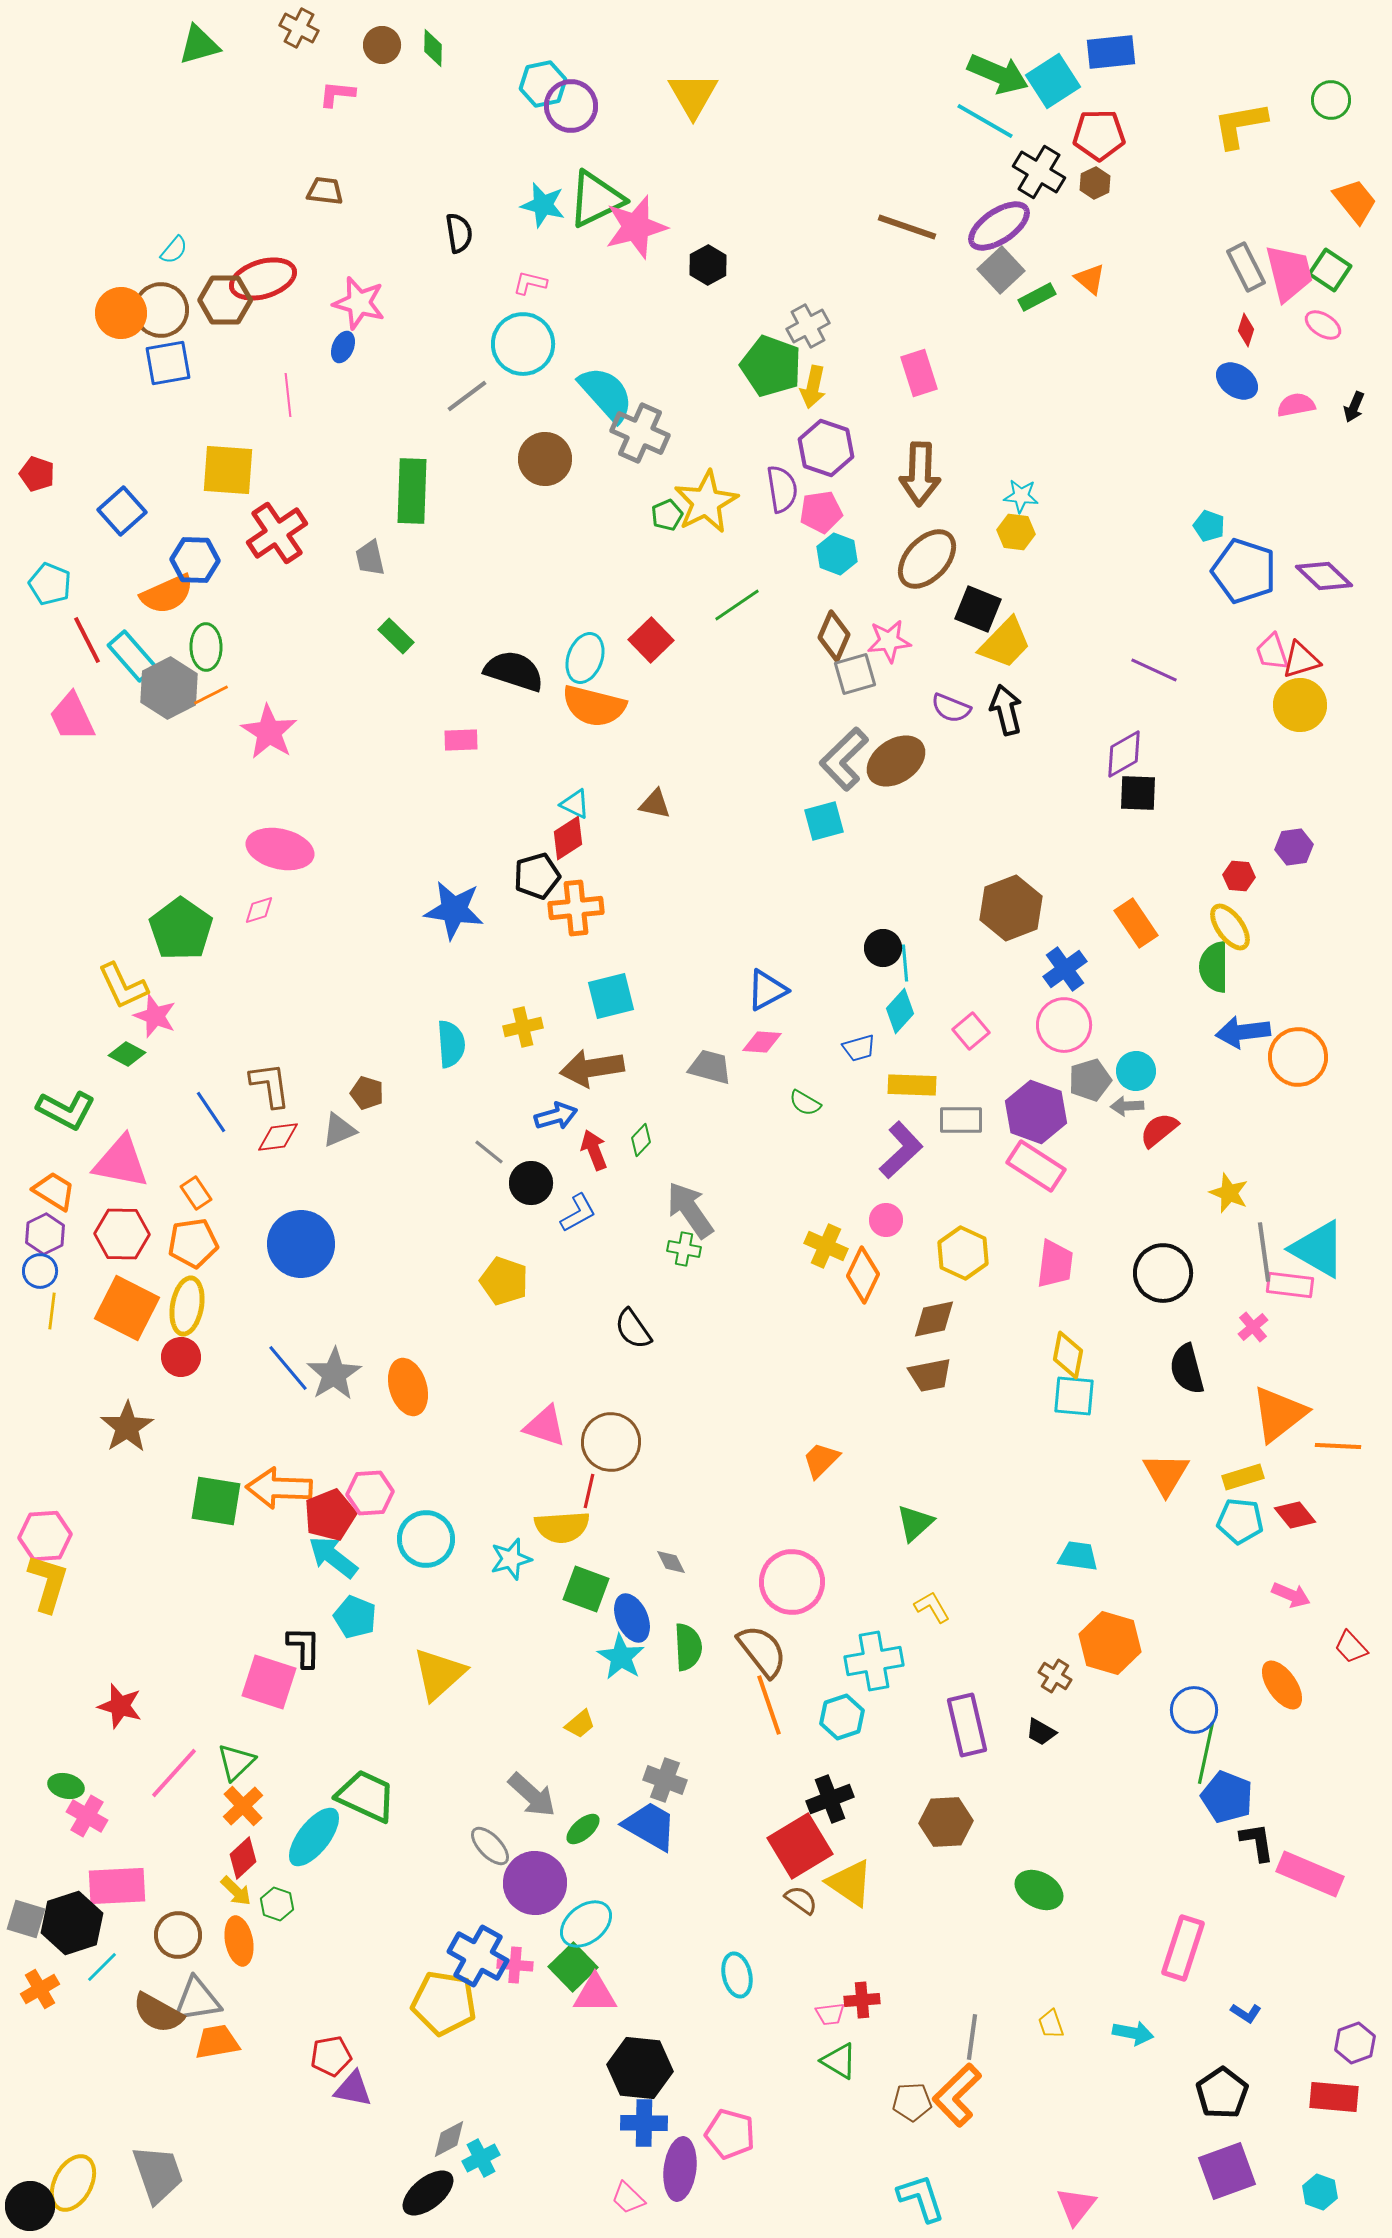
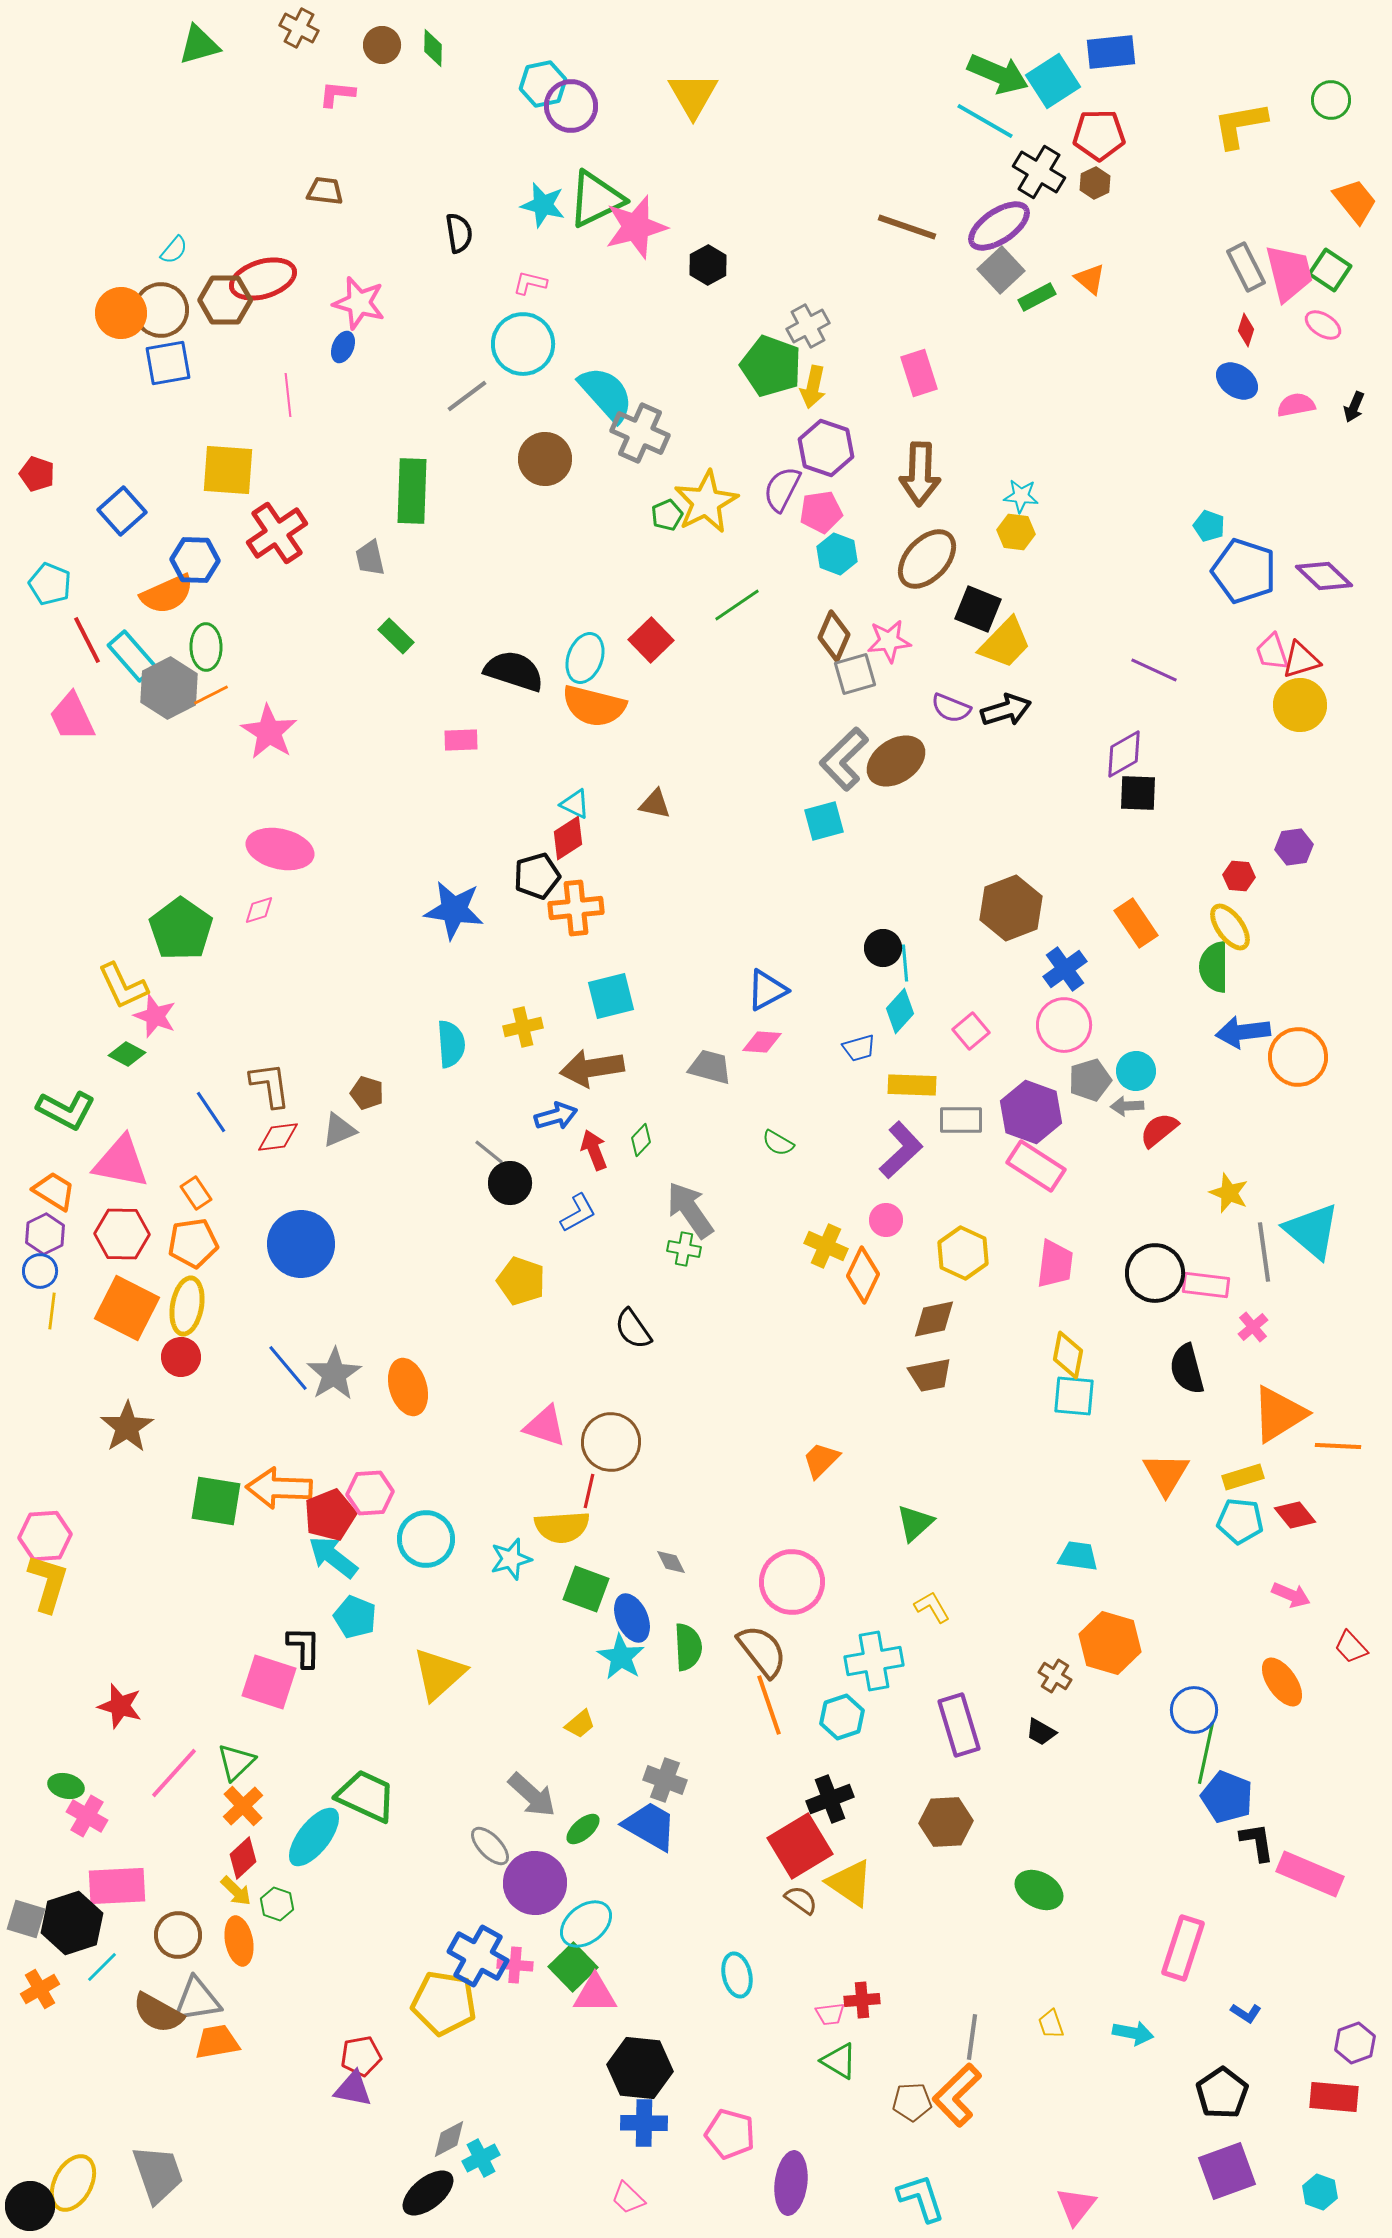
purple semicircle at (782, 489): rotated 144 degrees counterclockwise
black arrow at (1006, 710): rotated 87 degrees clockwise
green semicircle at (805, 1103): moved 27 px left, 40 px down
purple hexagon at (1036, 1112): moved 5 px left
black circle at (531, 1183): moved 21 px left
cyan triangle at (1318, 1249): moved 6 px left, 18 px up; rotated 10 degrees clockwise
black circle at (1163, 1273): moved 8 px left
yellow pentagon at (504, 1281): moved 17 px right
pink rectangle at (1290, 1285): moved 84 px left
orange triangle at (1279, 1414): rotated 6 degrees clockwise
orange ellipse at (1282, 1685): moved 3 px up
purple rectangle at (967, 1725): moved 8 px left; rotated 4 degrees counterclockwise
red pentagon at (331, 2056): moved 30 px right
purple ellipse at (680, 2169): moved 111 px right, 14 px down
